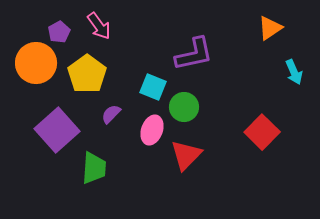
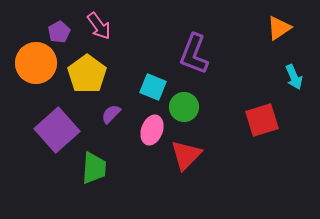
orange triangle: moved 9 px right
purple L-shape: rotated 123 degrees clockwise
cyan arrow: moved 5 px down
red square: moved 12 px up; rotated 28 degrees clockwise
